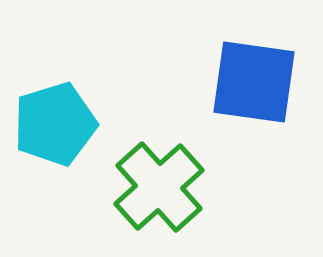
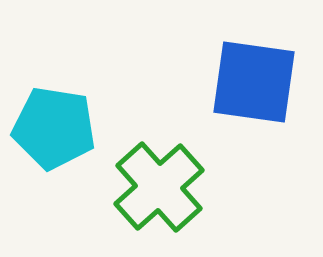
cyan pentagon: moved 1 px left, 4 px down; rotated 26 degrees clockwise
